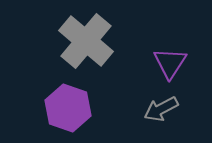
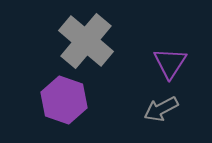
purple hexagon: moved 4 px left, 8 px up
